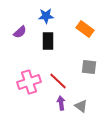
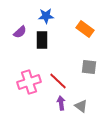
black rectangle: moved 6 px left, 1 px up
